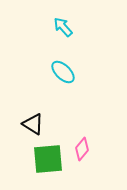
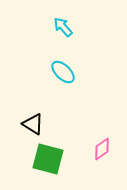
pink diamond: moved 20 px right; rotated 15 degrees clockwise
green square: rotated 20 degrees clockwise
